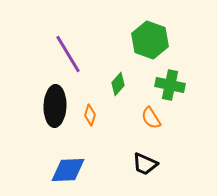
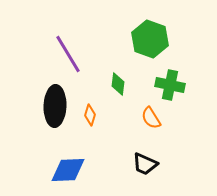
green hexagon: moved 1 px up
green diamond: rotated 35 degrees counterclockwise
